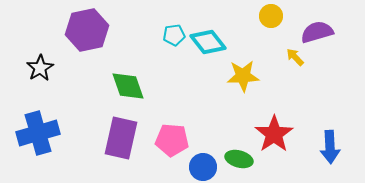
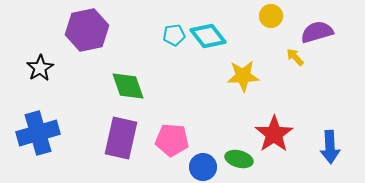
cyan diamond: moved 6 px up
